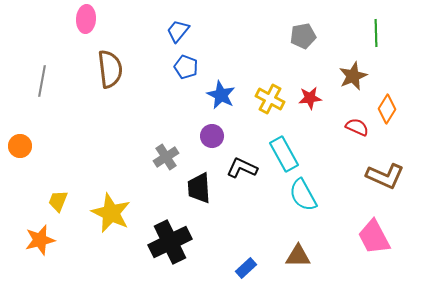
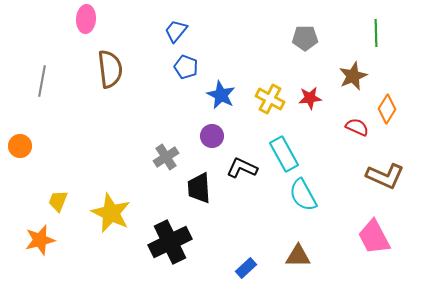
blue trapezoid: moved 2 px left
gray pentagon: moved 2 px right, 2 px down; rotated 10 degrees clockwise
